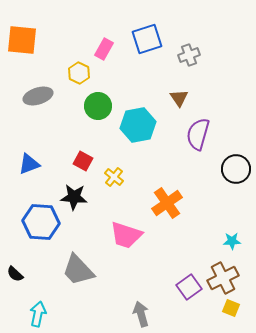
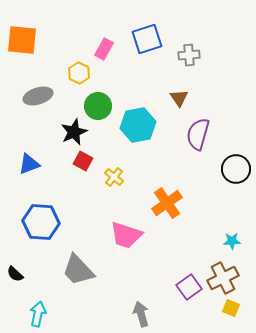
gray cross: rotated 15 degrees clockwise
black star: moved 65 px up; rotated 28 degrees counterclockwise
